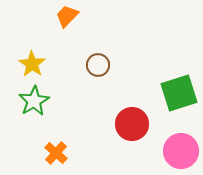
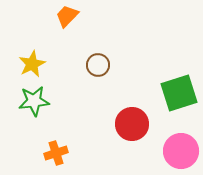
yellow star: rotated 12 degrees clockwise
green star: rotated 24 degrees clockwise
orange cross: rotated 30 degrees clockwise
